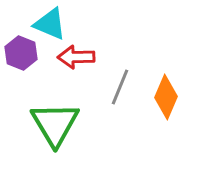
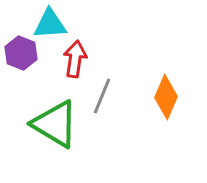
cyan triangle: rotated 27 degrees counterclockwise
red arrow: moved 1 px left, 2 px down; rotated 99 degrees clockwise
gray line: moved 18 px left, 9 px down
green triangle: rotated 28 degrees counterclockwise
